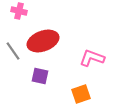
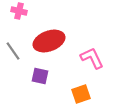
red ellipse: moved 6 px right
pink L-shape: rotated 45 degrees clockwise
